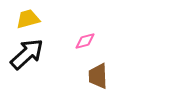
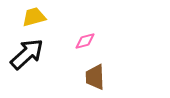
yellow trapezoid: moved 6 px right, 2 px up
brown trapezoid: moved 3 px left, 1 px down
